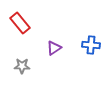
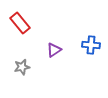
purple triangle: moved 2 px down
gray star: moved 1 px down; rotated 14 degrees counterclockwise
